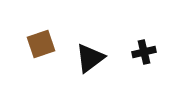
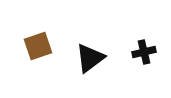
brown square: moved 3 px left, 2 px down
